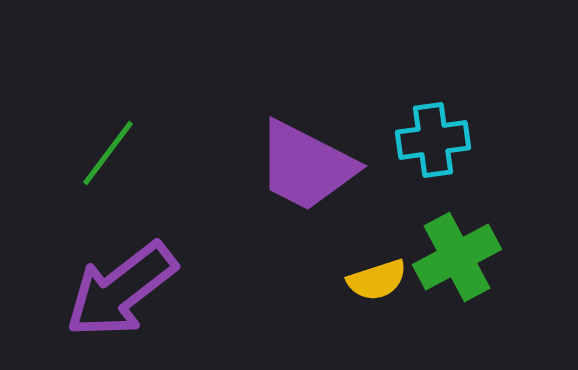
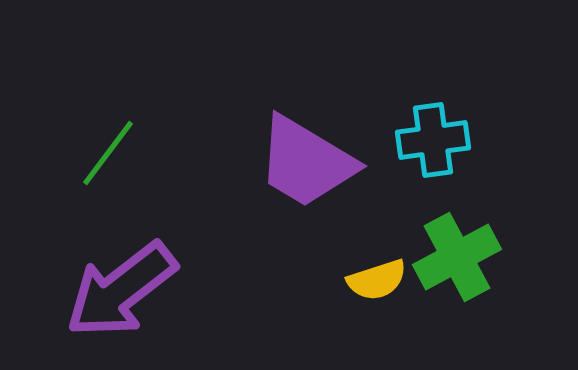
purple trapezoid: moved 4 px up; rotated 4 degrees clockwise
